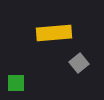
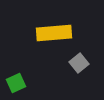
green square: rotated 24 degrees counterclockwise
